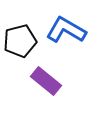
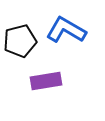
purple rectangle: rotated 48 degrees counterclockwise
